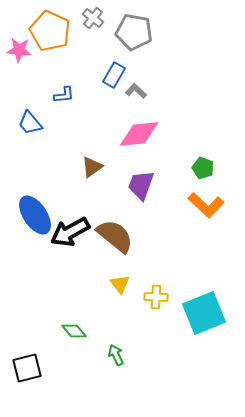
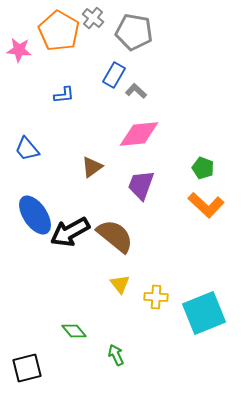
orange pentagon: moved 9 px right; rotated 6 degrees clockwise
blue trapezoid: moved 3 px left, 26 px down
